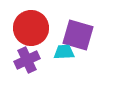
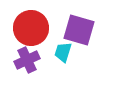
purple square: moved 1 px right, 5 px up
cyan trapezoid: moved 1 px left; rotated 70 degrees counterclockwise
